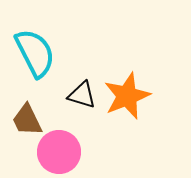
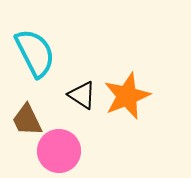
black triangle: rotated 16 degrees clockwise
pink circle: moved 1 px up
